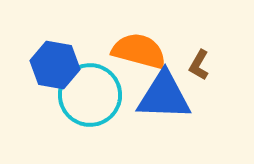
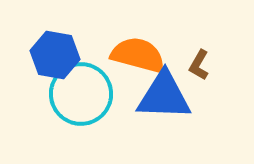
orange semicircle: moved 1 px left, 4 px down
blue hexagon: moved 10 px up
cyan circle: moved 9 px left, 1 px up
